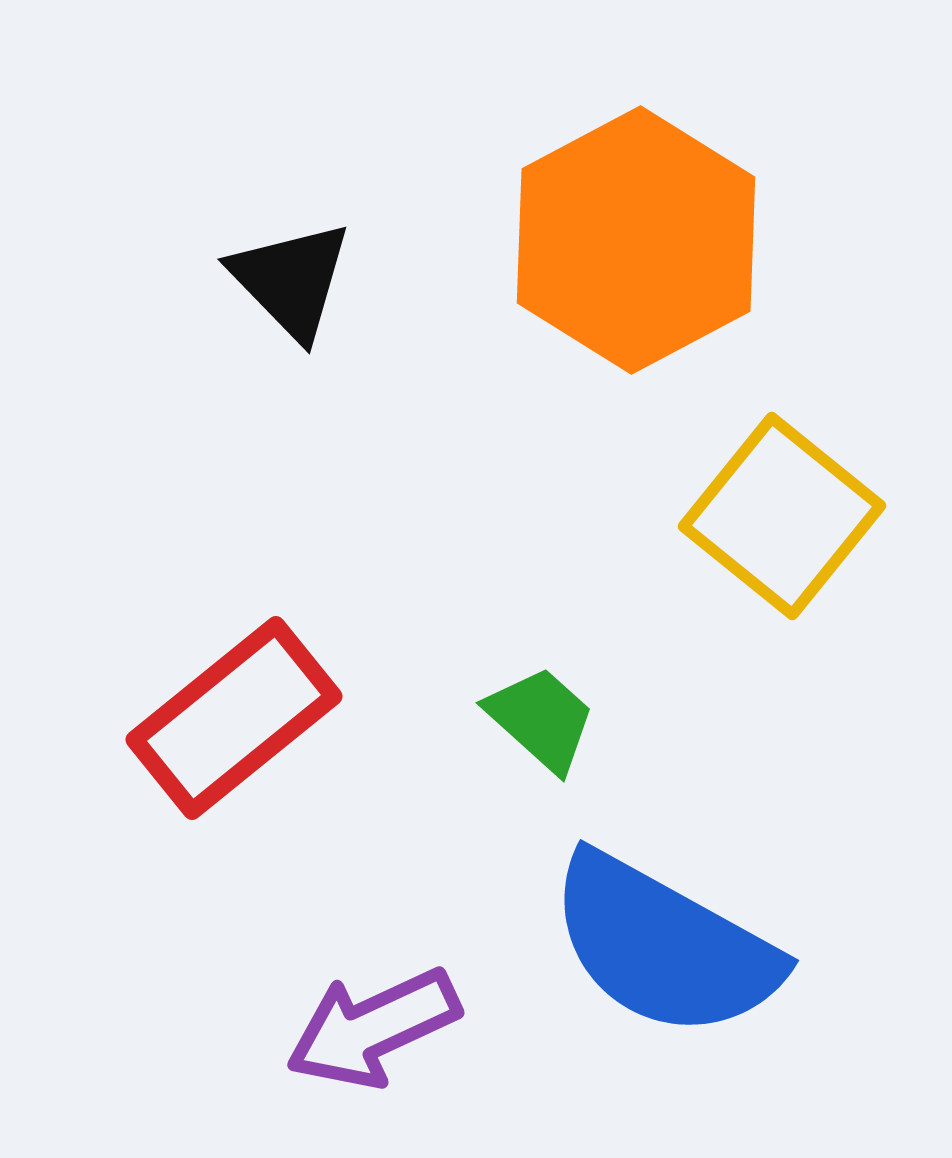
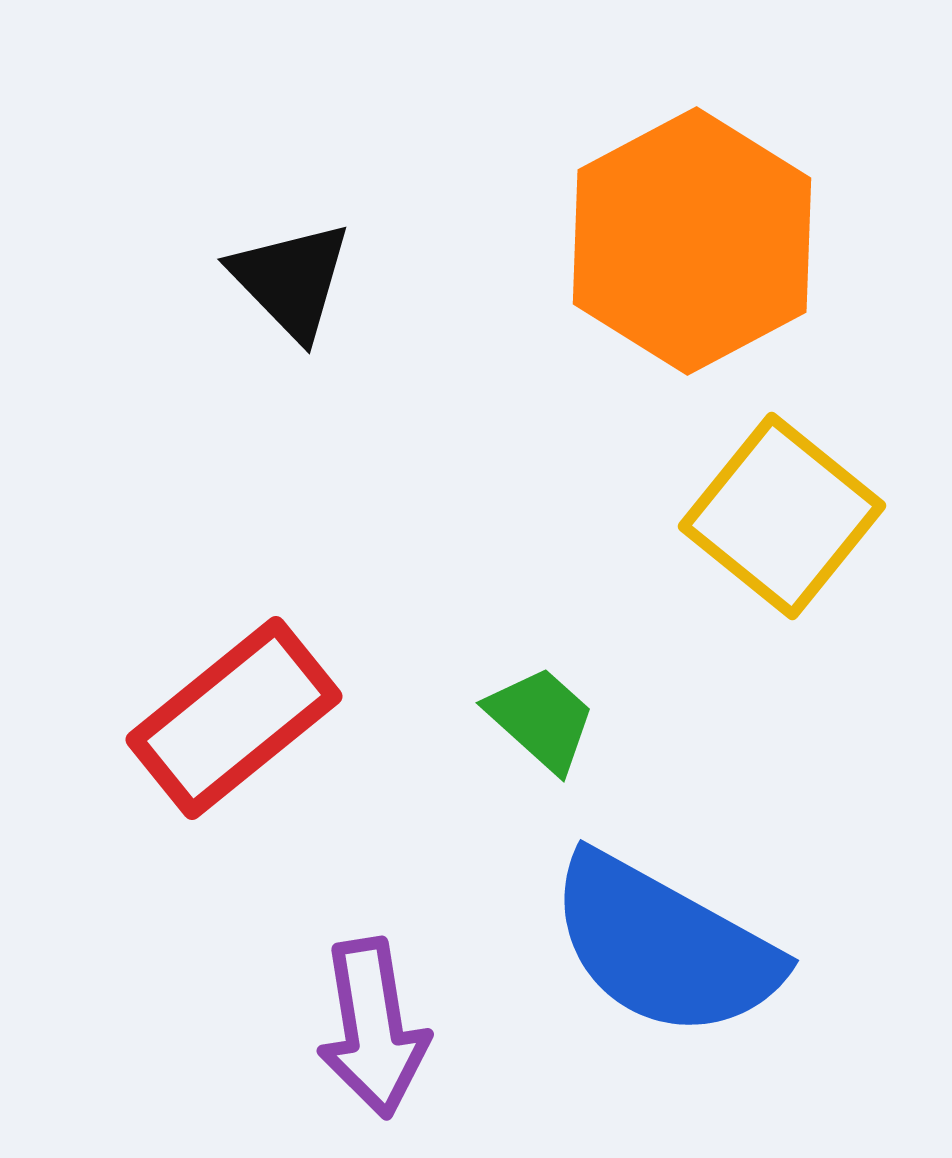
orange hexagon: moved 56 px right, 1 px down
purple arrow: rotated 74 degrees counterclockwise
